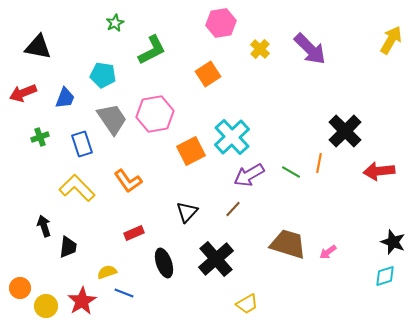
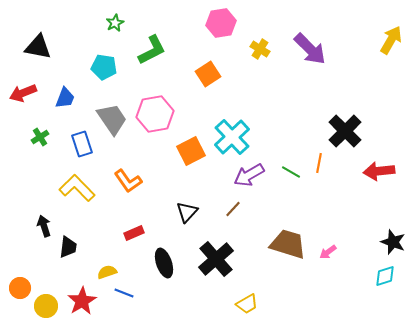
yellow cross at (260, 49): rotated 12 degrees counterclockwise
cyan pentagon at (103, 75): moved 1 px right, 8 px up
green cross at (40, 137): rotated 12 degrees counterclockwise
